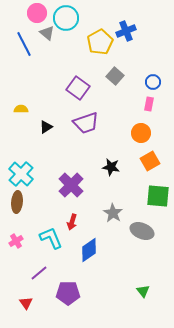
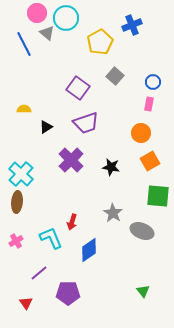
blue cross: moved 6 px right, 6 px up
yellow semicircle: moved 3 px right
purple cross: moved 25 px up
